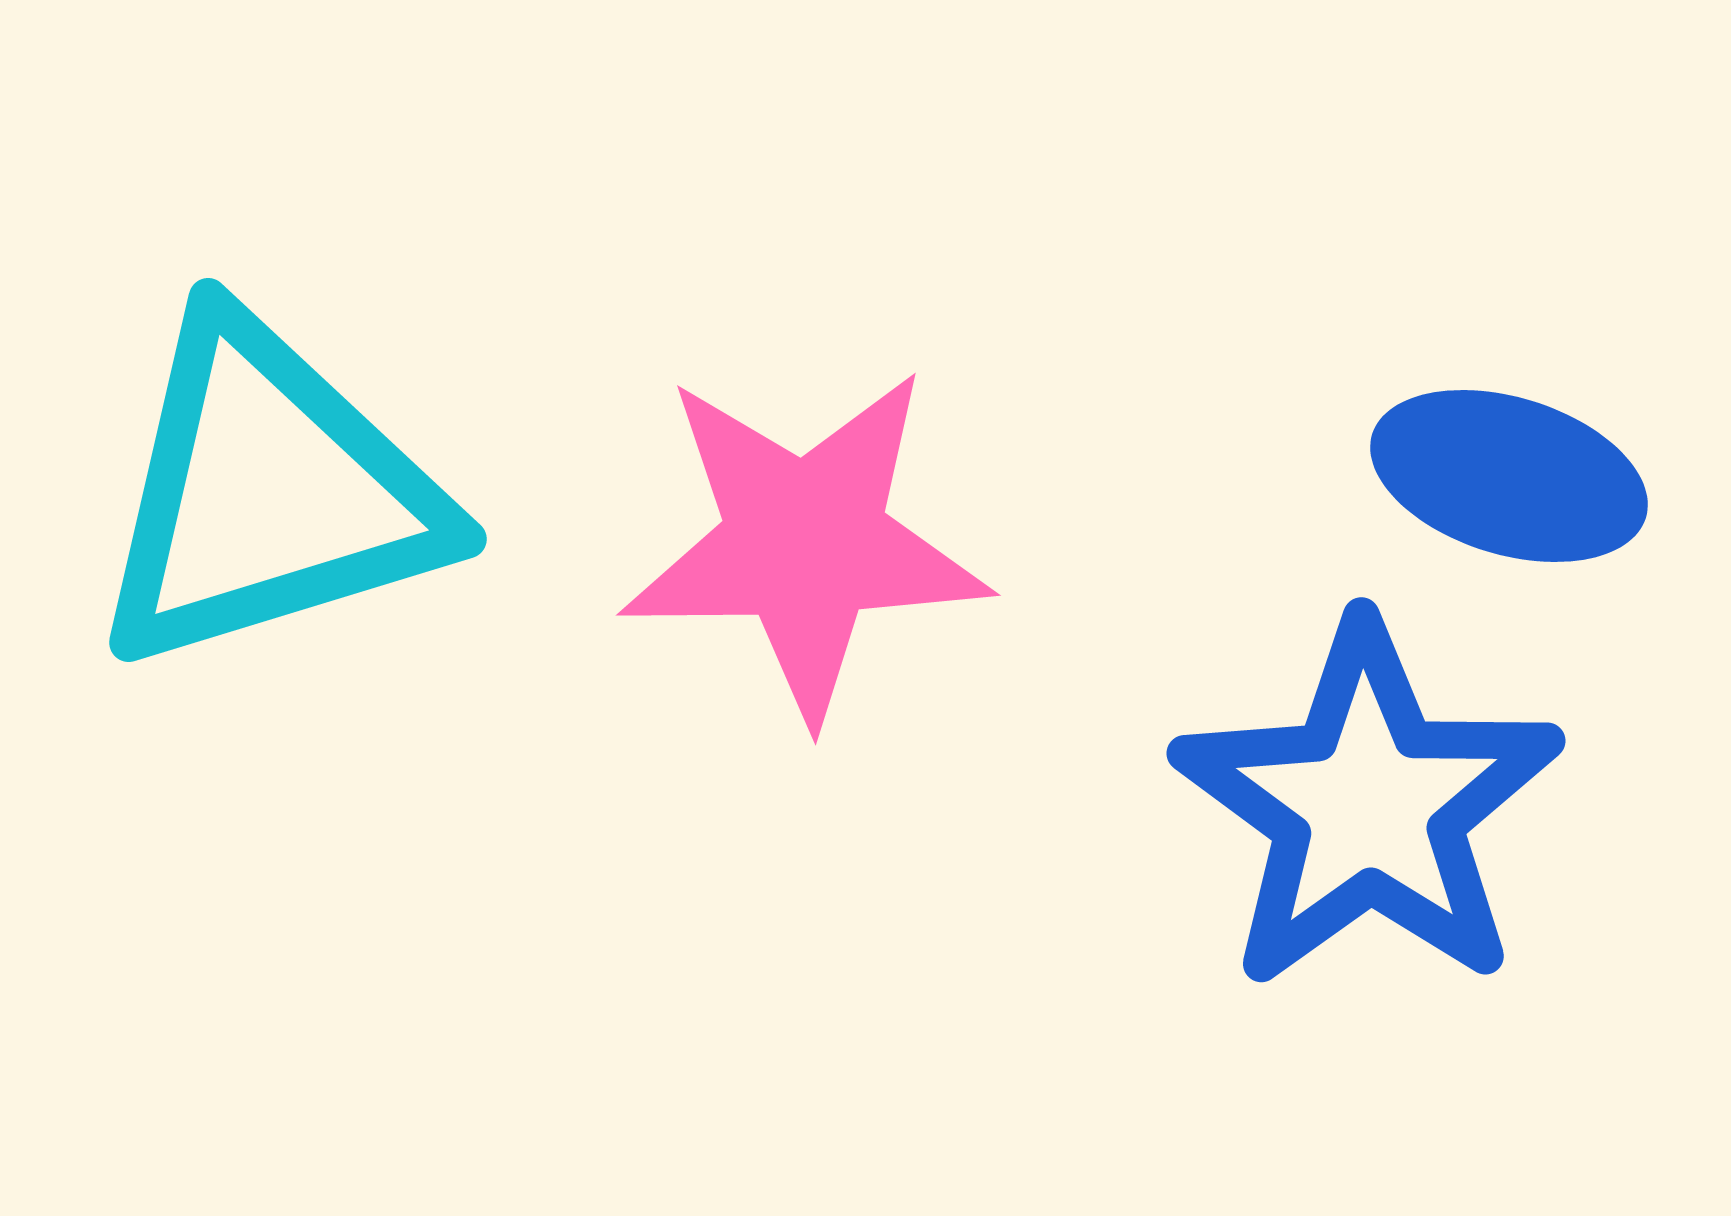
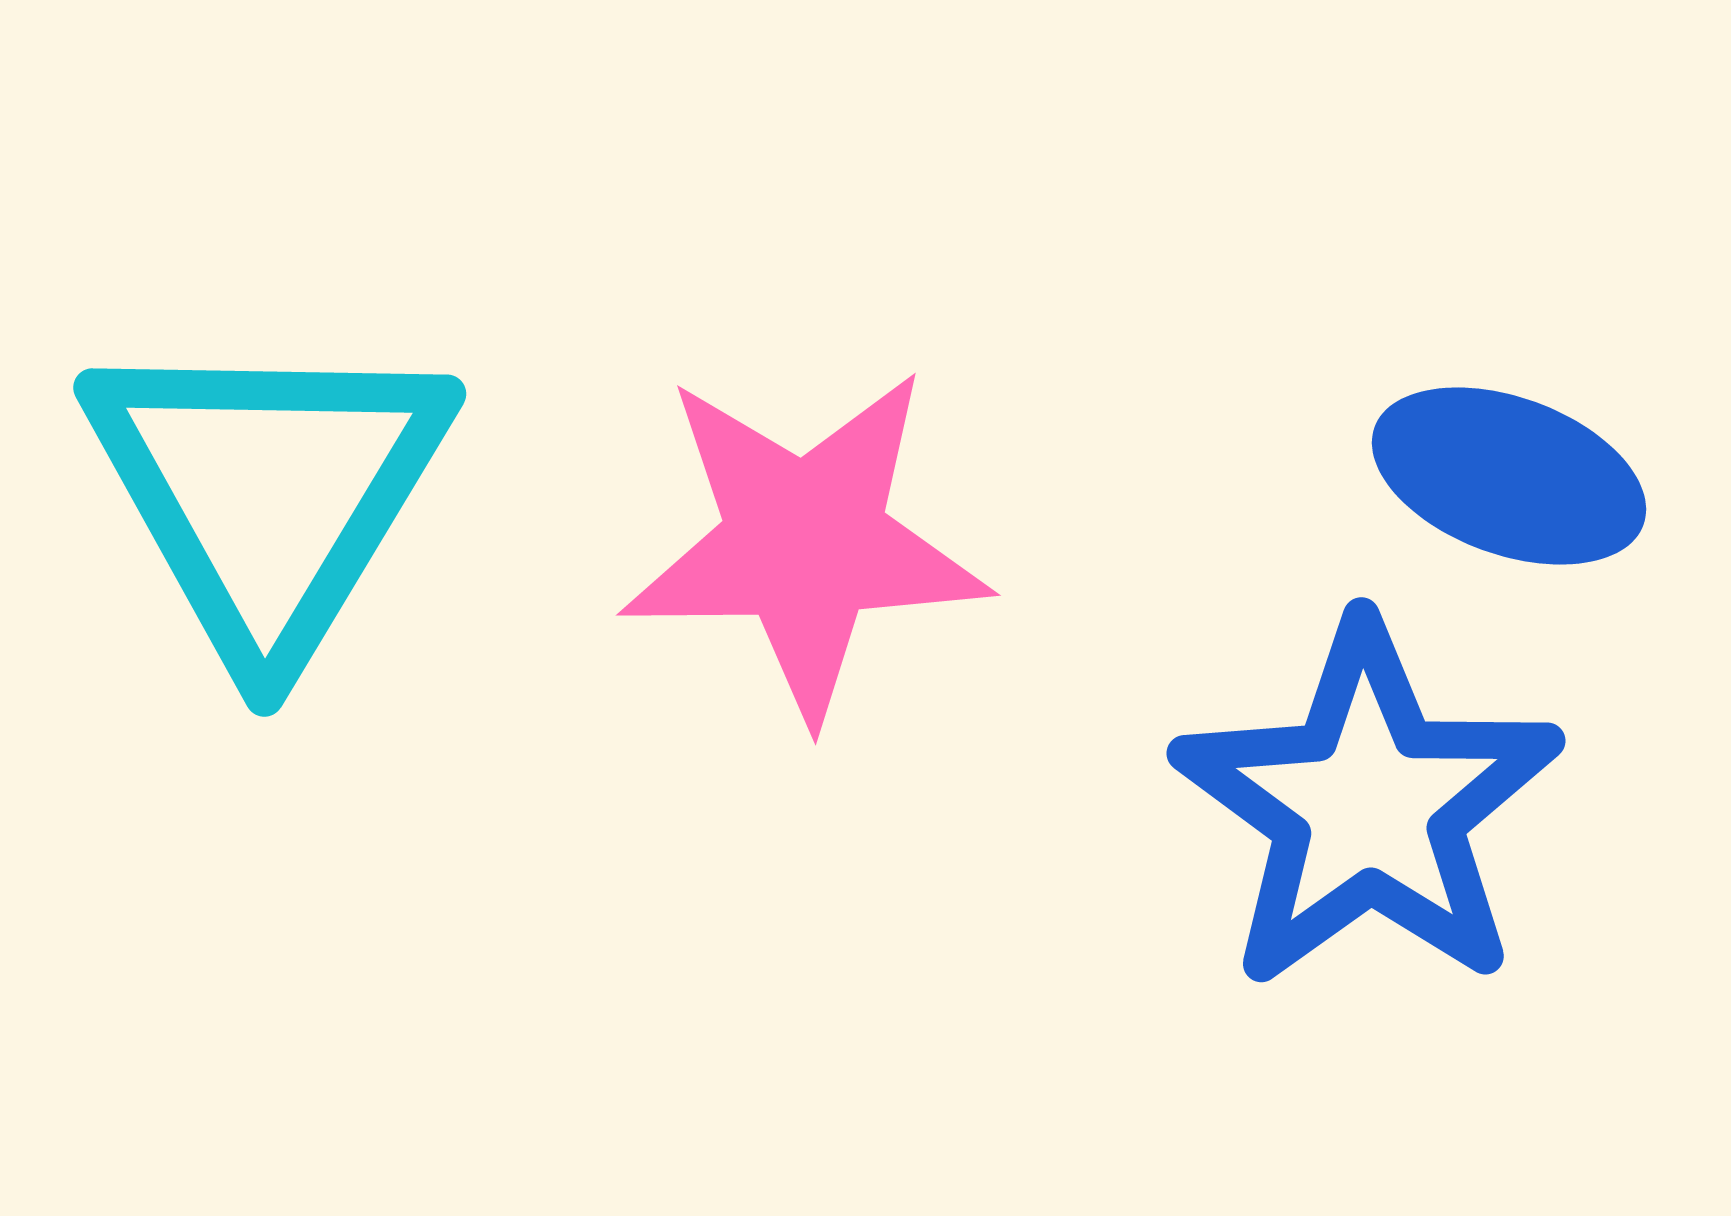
blue ellipse: rotated 3 degrees clockwise
cyan triangle: rotated 42 degrees counterclockwise
